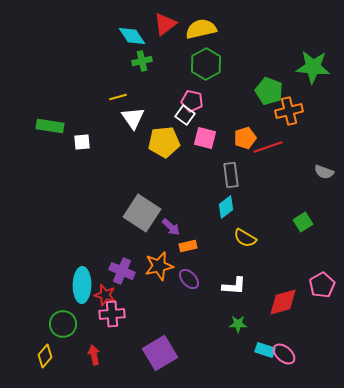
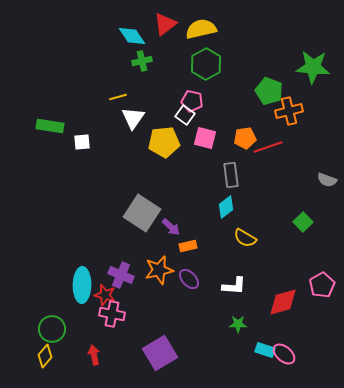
white triangle at (133, 118): rotated 10 degrees clockwise
orange pentagon at (245, 138): rotated 10 degrees clockwise
gray semicircle at (324, 172): moved 3 px right, 8 px down
green square at (303, 222): rotated 12 degrees counterclockwise
orange star at (159, 266): moved 4 px down
purple cross at (122, 271): moved 1 px left, 4 px down
pink cross at (112, 314): rotated 15 degrees clockwise
green circle at (63, 324): moved 11 px left, 5 px down
